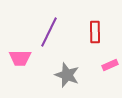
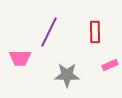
gray star: rotated 20 degrees counterclockwise
